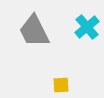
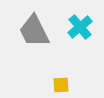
cyan cross: moved 7 px left
